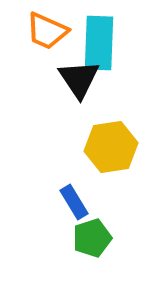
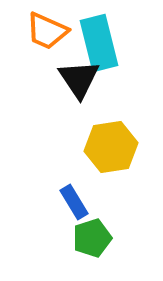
cyan rectangle: rotated 16 degrees counterclockwise
